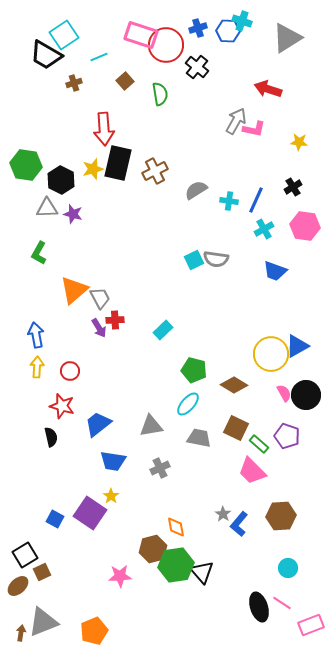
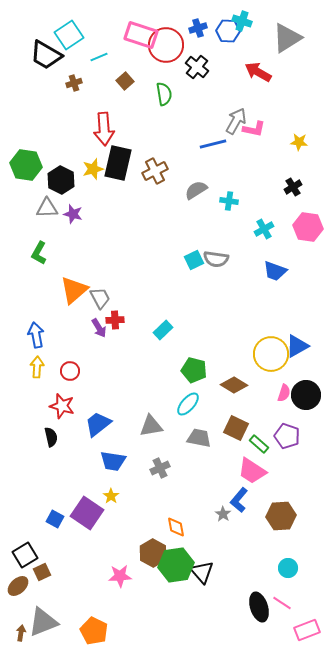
cyan square at (64, 35): moved 5 px right
red arrow at (268, 89): moved 10 px left, 17 px up; rotated 12 degrees clockwise
green semicircle at (160, 94): moved 4 px right
blue line at (256, 200): moved 43 px left, 56 px up; rotated 52 degrees clockwise
pink hexagon at (305, 226): moved 3 px right, 1 px down
pink semicircle at (284, 393): rotated 48 degrees clockwise
pink trapezoid at (252, 471): rotated 12 degrees counterclockwise
purple square at (90, 513): moved 3 px left
blue L-shape at (239, 524): moved 24 px up
brown hexagon at (153, 549): moved 4 px down; rotated 16 degrees counterclockwise
pink rectangle at (311, 625): moved 4 px left, 5 px down
orange pentagon at (94, 631): rotated 24 degrees counterclockwise
